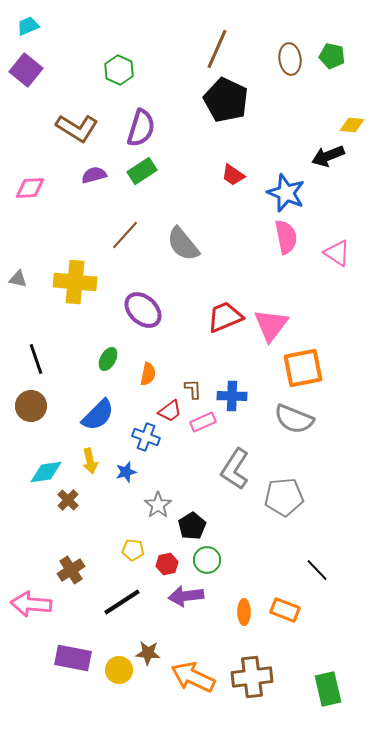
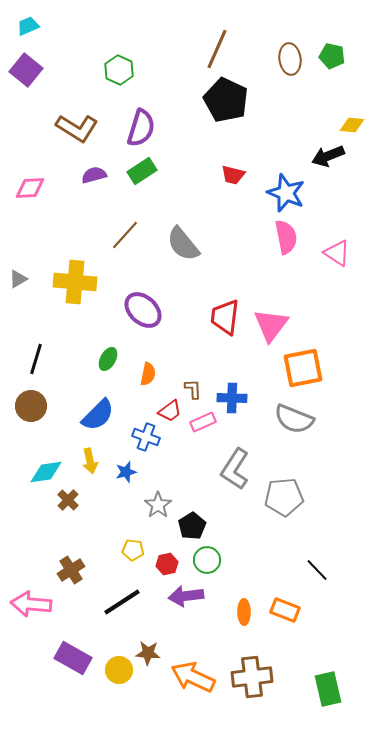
red trapezoid at (233, 175): rotated 20 degrees counterclockwise
gray triangle at (18, 279): rotated 42 degrees counterclockwise
red trapezoid at (225, 317): rotated 60 degrees counterclockwise
black line at (36, 359): rotated 36 degrees clockwise
blue cross at (232, 396): moved 2 px down
purple rectangle at (73, 658): rotated 18 degrees clockwise
